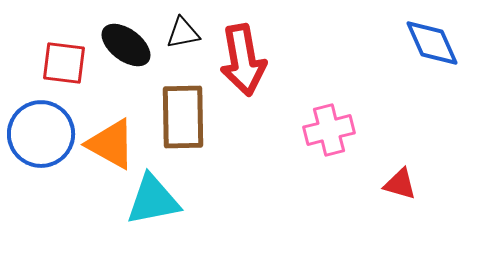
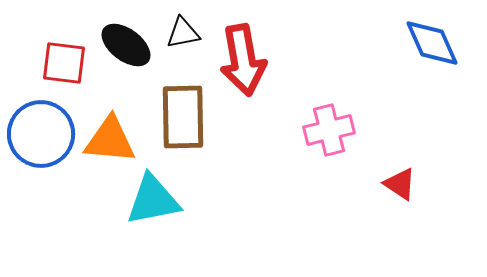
orange triangle: moved 1 px left, 4 px up; rotated 24 degrees counterclockwise
red triangle: rotated 18 degrees clockwise
